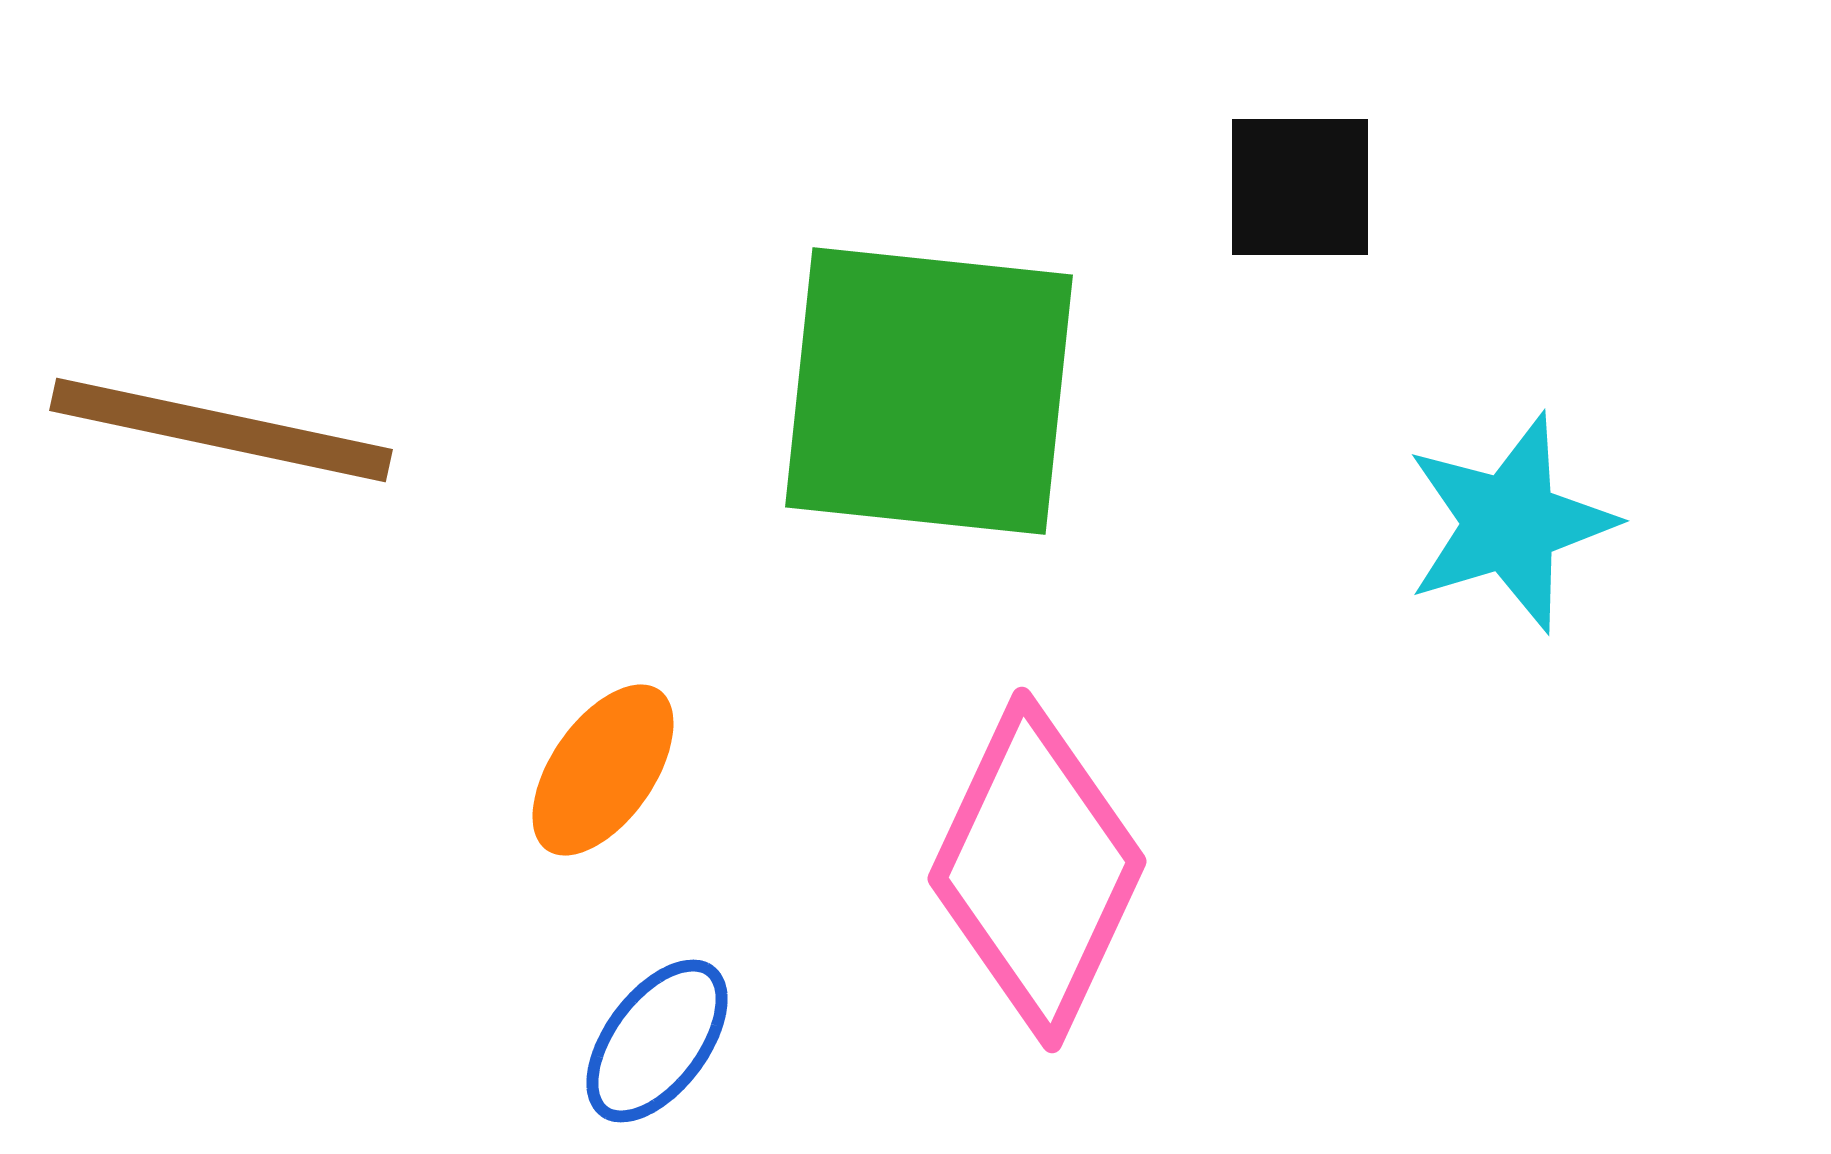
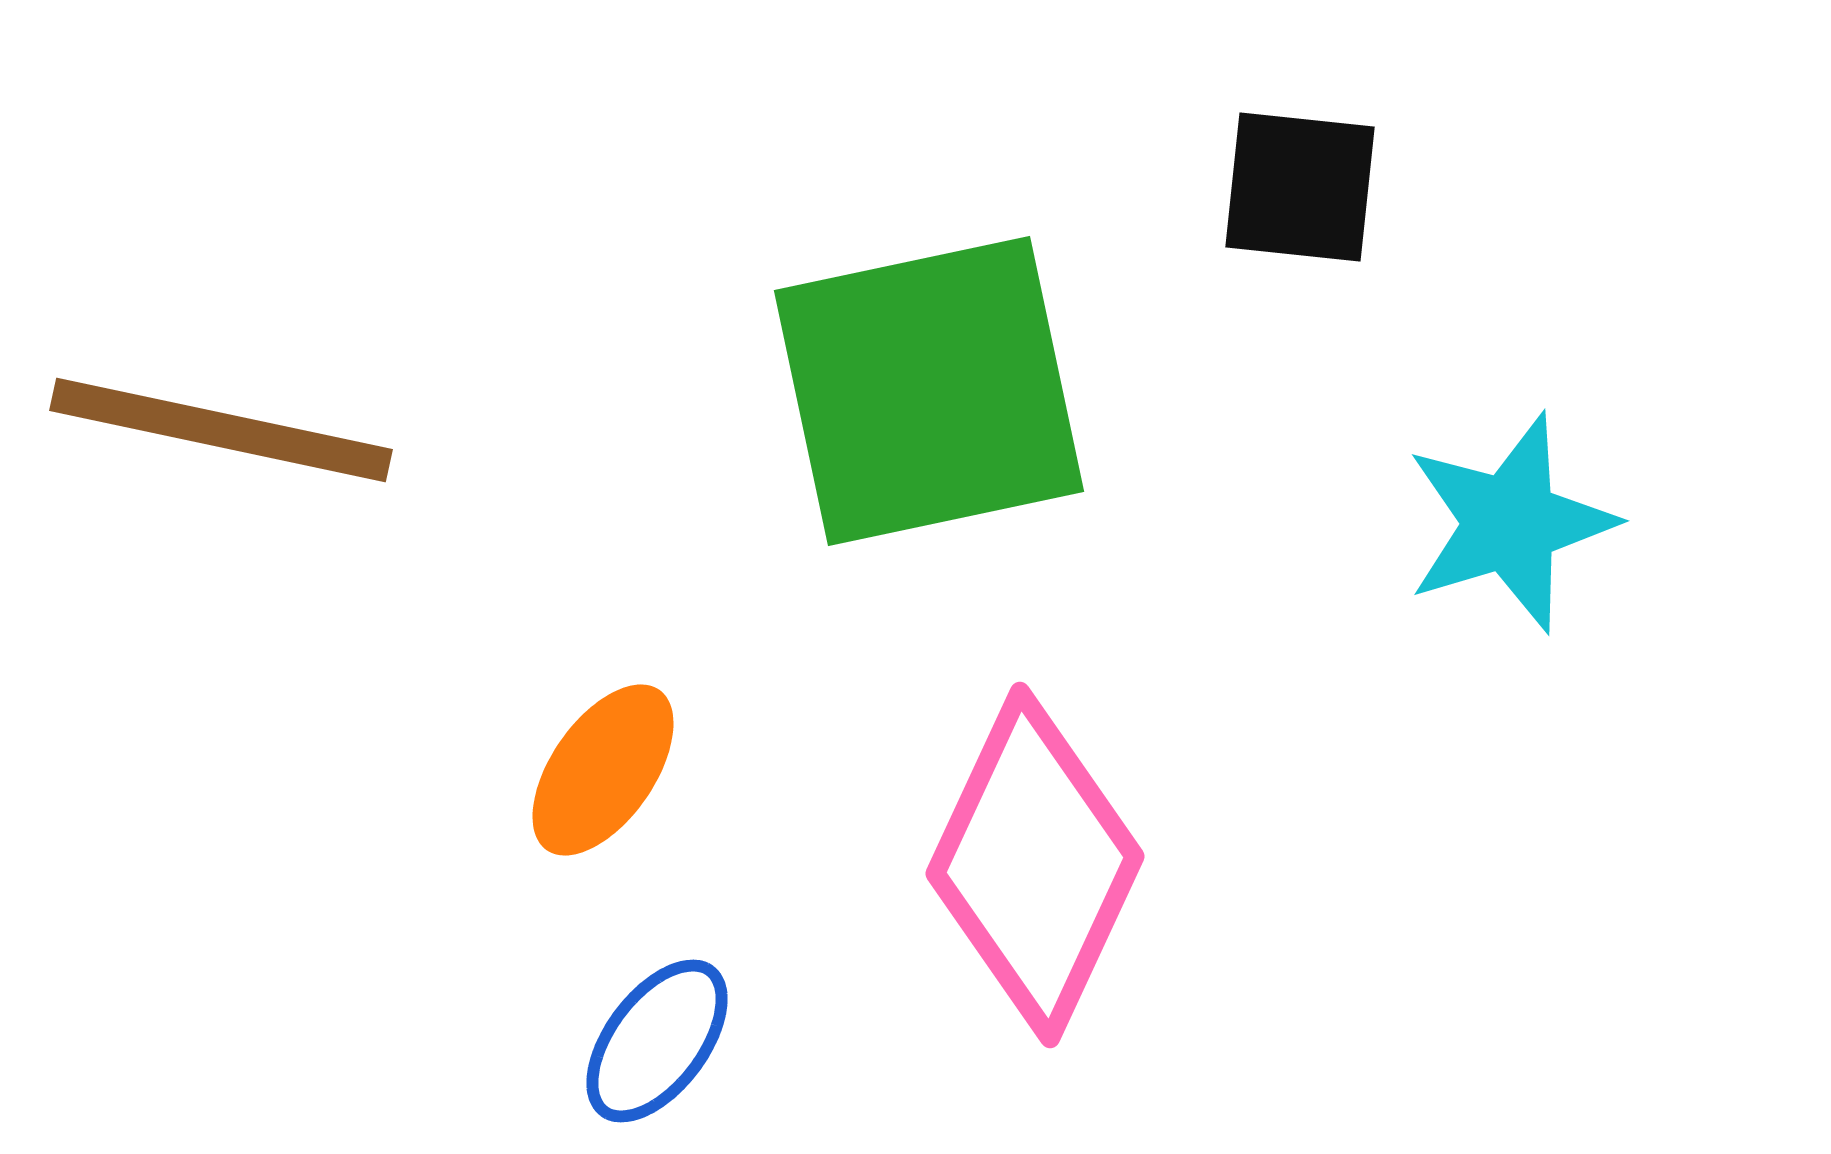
black square: rotated 6 degrees clockwise
green square: rotated 18 degrees counterclockwise
pink diamond: moved 2 px left, 5 px up
